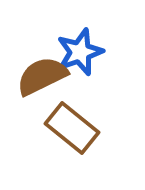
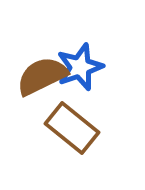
blue star: moved 15 px down
